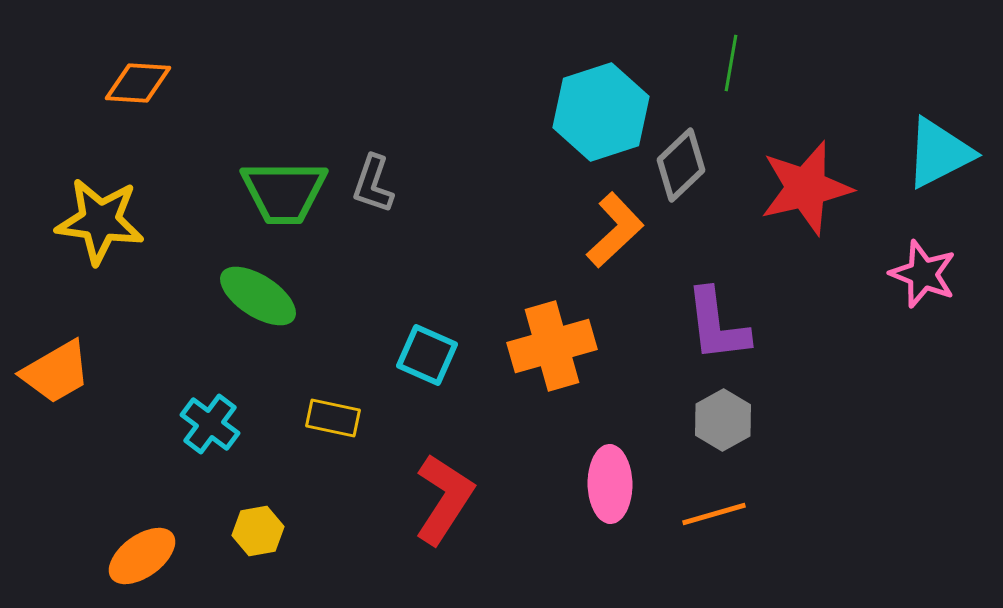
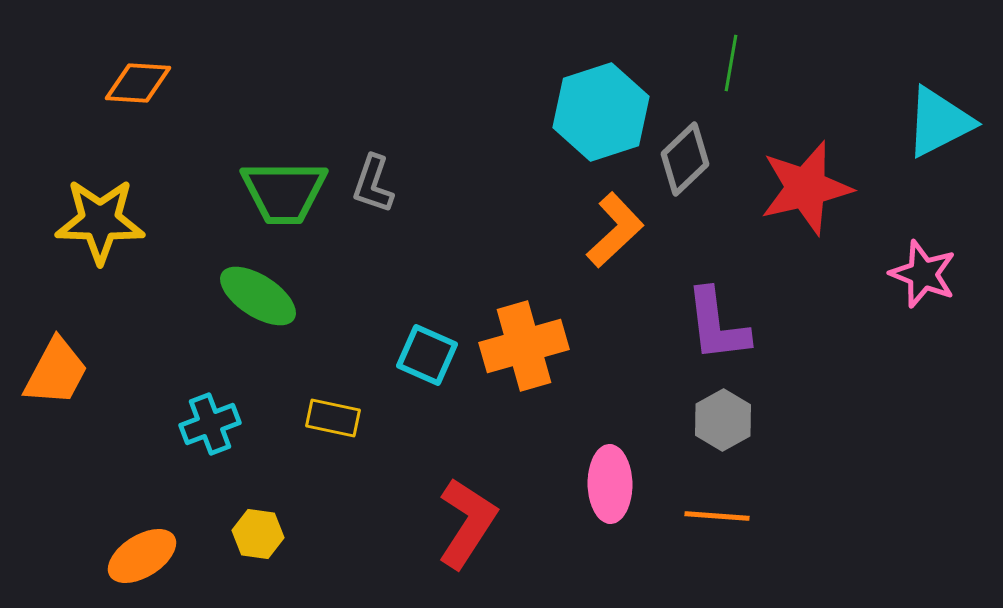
cyan triangle: moved 31 px up
gray diamond: moved 4 px right, 6 px up
yellow star: rotated 6 degrees counterclockwise
orange cross: moved 28 px left
orange trapezoid: rotated 32 degrees counterclockwise
cyan cross: rotated 32 degrees clockwise
red L-shape: moved 23 px right, 24 px down
orange line: moved 3 px right, 2 px down; rotated 20 degrees clockwise
yellow hexagon: moved 3 px down; rotated 18 degrees clockwise
orange ellipse: rotated 4 degrees clockwise
